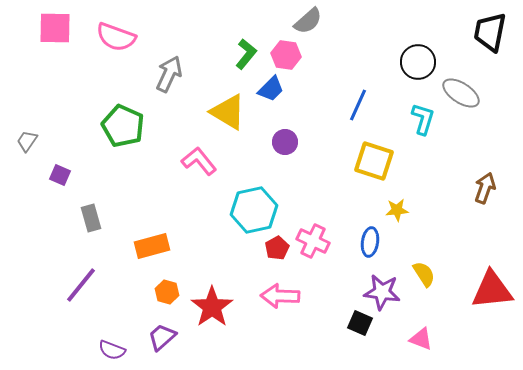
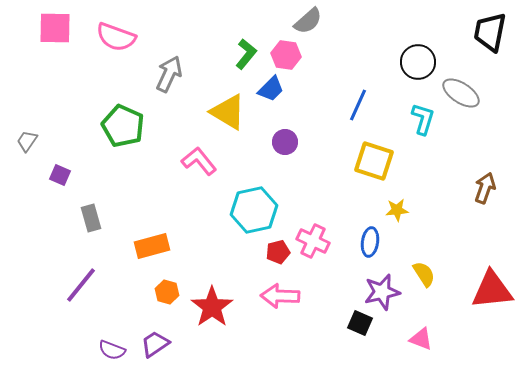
red pentagon: moved 1 px right, 4 px down; rotated 15 degrees clockwise
purple star: rotated 21 degrees counterclockwise
purple trapezoid: moved 7 px left, 7 px down; rotated 8 degrees clockwise
